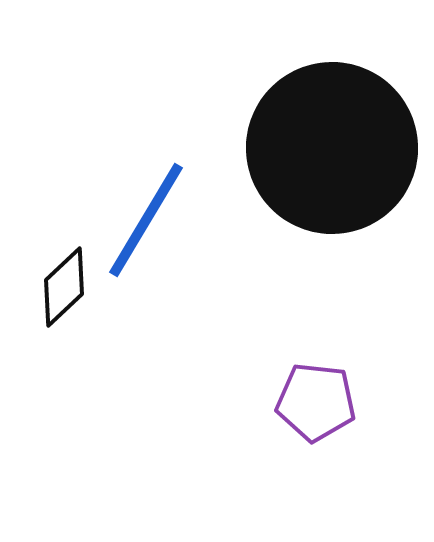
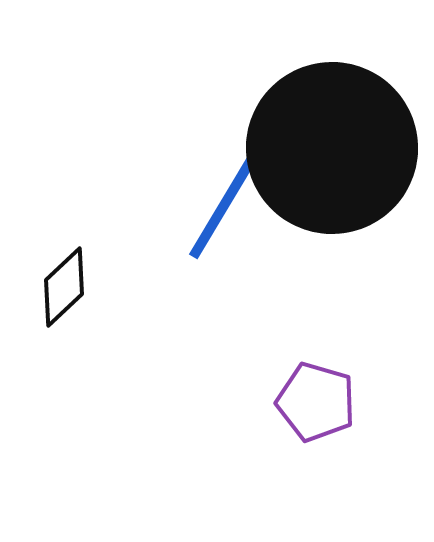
blue line: moved 80 px right, 18 px up
purple pentagon: rotated 10 degrees clockwise
